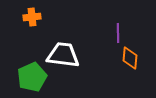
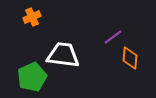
orange cross: rotated 18 degrees counterclockwise
purple line: moved 5 px left, 4 px down; rotated 54 degrees clockwise
